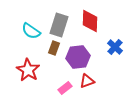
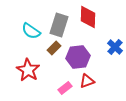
red diamond: moved 2 px left, 4 px up
brown rectangle: rotated 24 degrees clockwise
